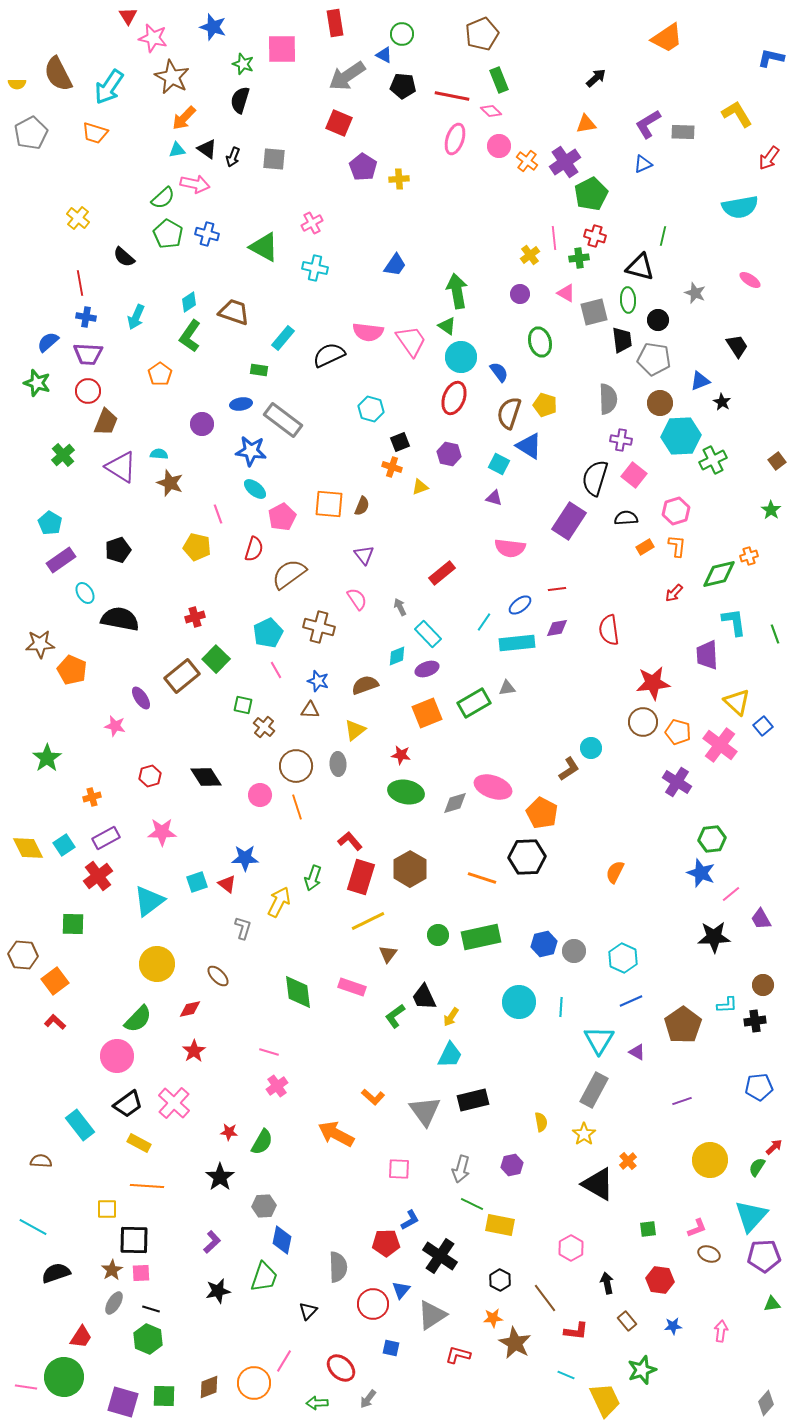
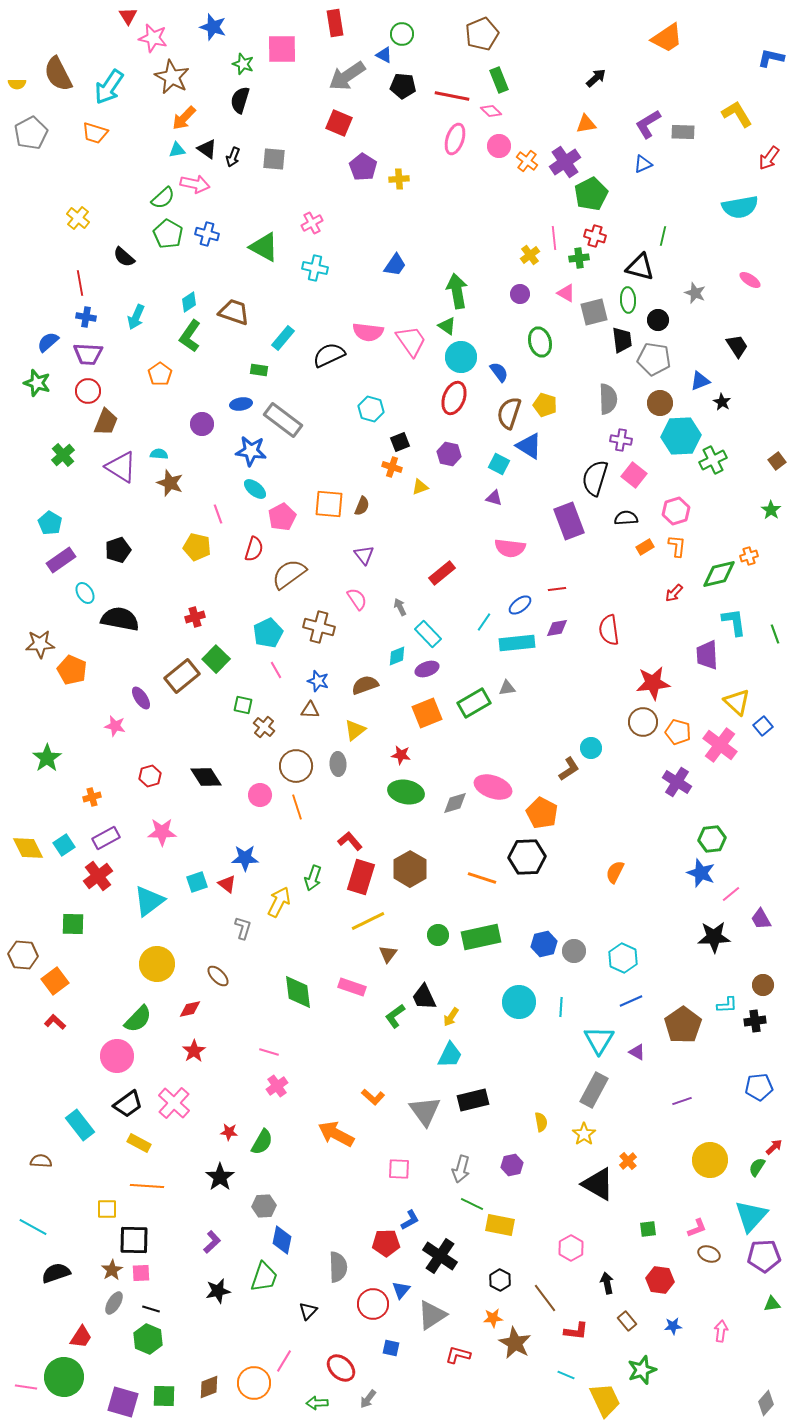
purple rectangle at (569, 521): rotated 54 degrees counterclockwise
